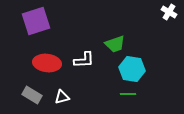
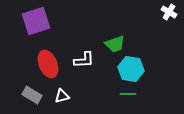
red ellipse: moved 1 px right, 1 px down; rotated 60 degrees clockwise
cyan hexagon: moved 1 px left
white triangle: moved 1 px up
